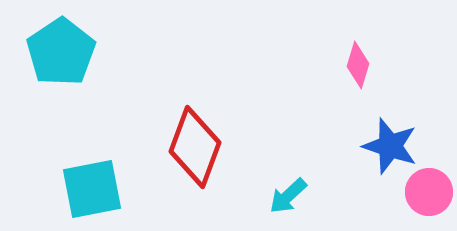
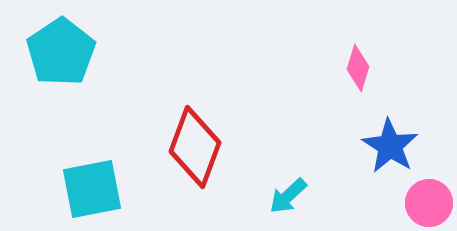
pink diamond: moved 3 px down
blue star: rotated 14 degrees clockwise
pink circle: moved 11 px down
